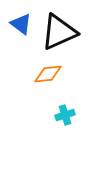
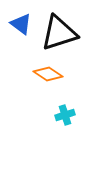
black triangle: moved 1 px down; rotated 6 degrees clockwise
orange diamond: rotated 40 degrees clockwise
